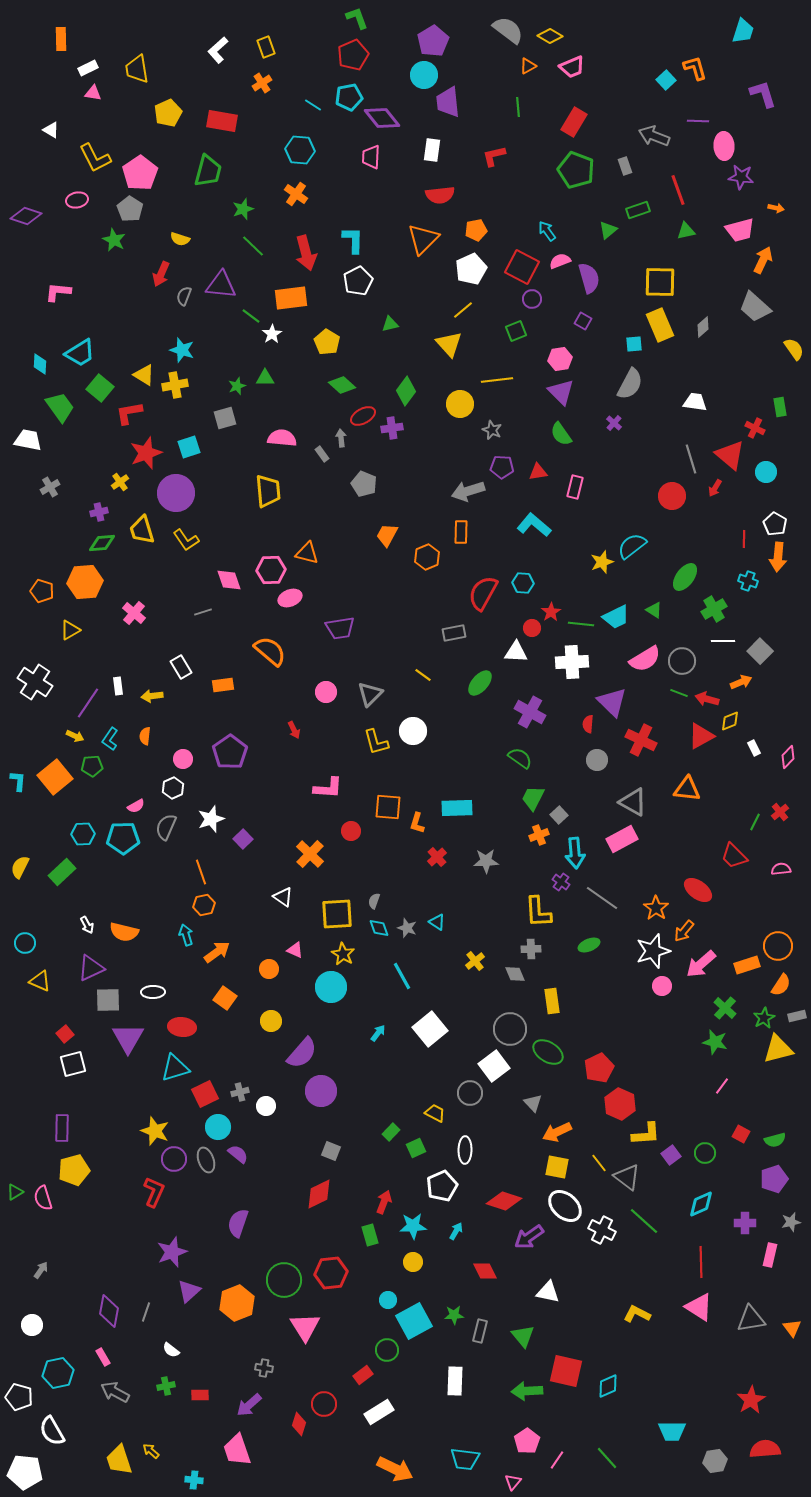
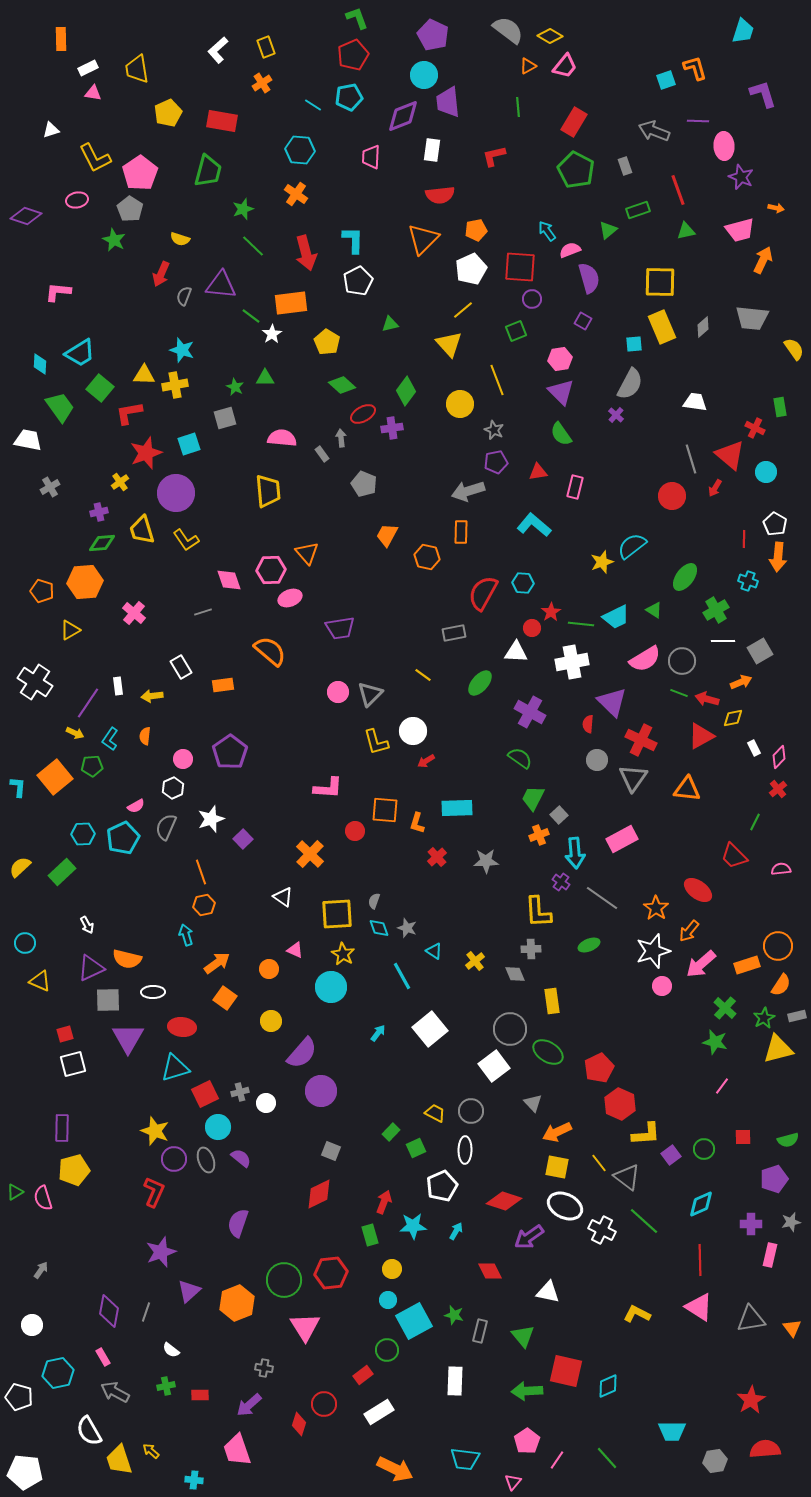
purple pentagon at (433, 41): moved 6 px up; rotated 16 degrees counterclockwise
pink trapezoid at (572, 67): moved 7 px left, 1 px up; rotated 28 degrees counterclockwise
cyan square at (666, 80): rotated 24 degrees clockwise
purple diamond at (382, 118): moved 21 px right, 2 px up; rotated 72 degrees counterclockwise
white triangle at (51, 130): rotated 48 degrees counterclockwise
gray arrow at (654, 136): moved 5 px up
green pentagon at (576, 170): rotated 6 degrees clockwise
purple star at (741, 177): rotated 15 degrees clockwise
pink semicircle at (560, 261): moved 10 px right, 11 px up
red square at (522, 267): moved 2 px left; rotated 24 degrees counterclockwise
orange rectangle at (291, 298): moved 5 px down
gray trapezoid at (755, 307): moved 3 px left, 11 px down; rotated 36 degrees counterclockwise
yellow rectangle at (660, 325): moved 2 px right, 2 px down
yellow triangle at (144, 375): rotated 30 degrees counterclockwise
yellow line at (497, 380): rotated 76 degrees clockwise
green star at (237, 386): moved 2 px left, 1 px down; rotated 24 degrees counterclockwise
red ellipse at (363, 416): moved 2 px up
purple cross at (614, 423): moved 2 px right, 8 px up
gray star at (492, 430): moved 2 px right
cyan square at (189, 447): moved 3 px up
purple pentagon at (502, 467): moved 6 px left, 5 px up; rotated 15 degrees counterclockwise
orange triangle at (307, 553): rotated 35 degrees clockwise
orange hexagon at (427, 557): rotated 25 degrees counterclockwise
green cross at (714, 609): moved 2 px right, 1 px down
gray square at (760, 651): rotated 15 degrees clockwise
white cross at (572, 662): rotated 8 degrees counterclockwise
pink circle at (326, 692): moved 12 px right
yellow diamond at (730, 721): moved 3 px right, 3 px up; rotated 10 degrees clockwise
red arrow at (294, 730): moved 132 px right, 31 px down; rotated 84 degrees clockwise
yellow arrow at (75, 736): moved 3 px up
pink diamond at (788, 757): moved 9 px left
cyan L-shape at (18, 781): moved 6 px down
gray triangle at (633, 802): moved 24 px up; rotated 36 degrees clockwise
orange square at (388, 807): moved 3 px left, 3 px down
red cross at (780, 812): moved 2 px left, 23 px up
red circle at (351, 831): moved 4 px right
cyan pentagon at (123, 838): rotated 24 degrees counterclockwise
yellow semicircle at (20, 867): rotated 20 degrees clockwise
cyan triangle at (437, 922): moved 3 px left, 29 px down
orange arrow at (684, 931): moved 5 px right
orange semicircle at (124, 932): moved 3 px right, 27 px down
orange arrow at (217, 952): moved 11 px down
red square at (65, 1034): rotated 24 degrees clockwise
gray circle at (470, 1093): moved 1 px right, 18 px down
white circle at (266, 1106): moved 3 px up
red square at (741, 1134): moved 2 px right, 3 px down; rotated 30 degrees counterclockwise
green semicircle at (775, 1140): moved 13 px right
green circle at (705, 1153): moved 1 px left, 4 px up
purple semicircle at (238, 1154): moved 3 px right, 4 px down
white ellipse at (565, 1206): rotated 16 degrees counterclockwise
purple cross at (745, 1223): moved 6 px right, 1 px down
purple star at (172, 1252): moved 11 px left
yellow circle at (413, 1262): moved 21 px left, 7 px down
red line at (701, 1262): moved 1 px left, 2 px up
red diamond at (485, 1271): moved 5 px right
green star at (454, 1315): rotated 18 degrees clockwise
white semicircle at (52, 1431): moved 37 px right
